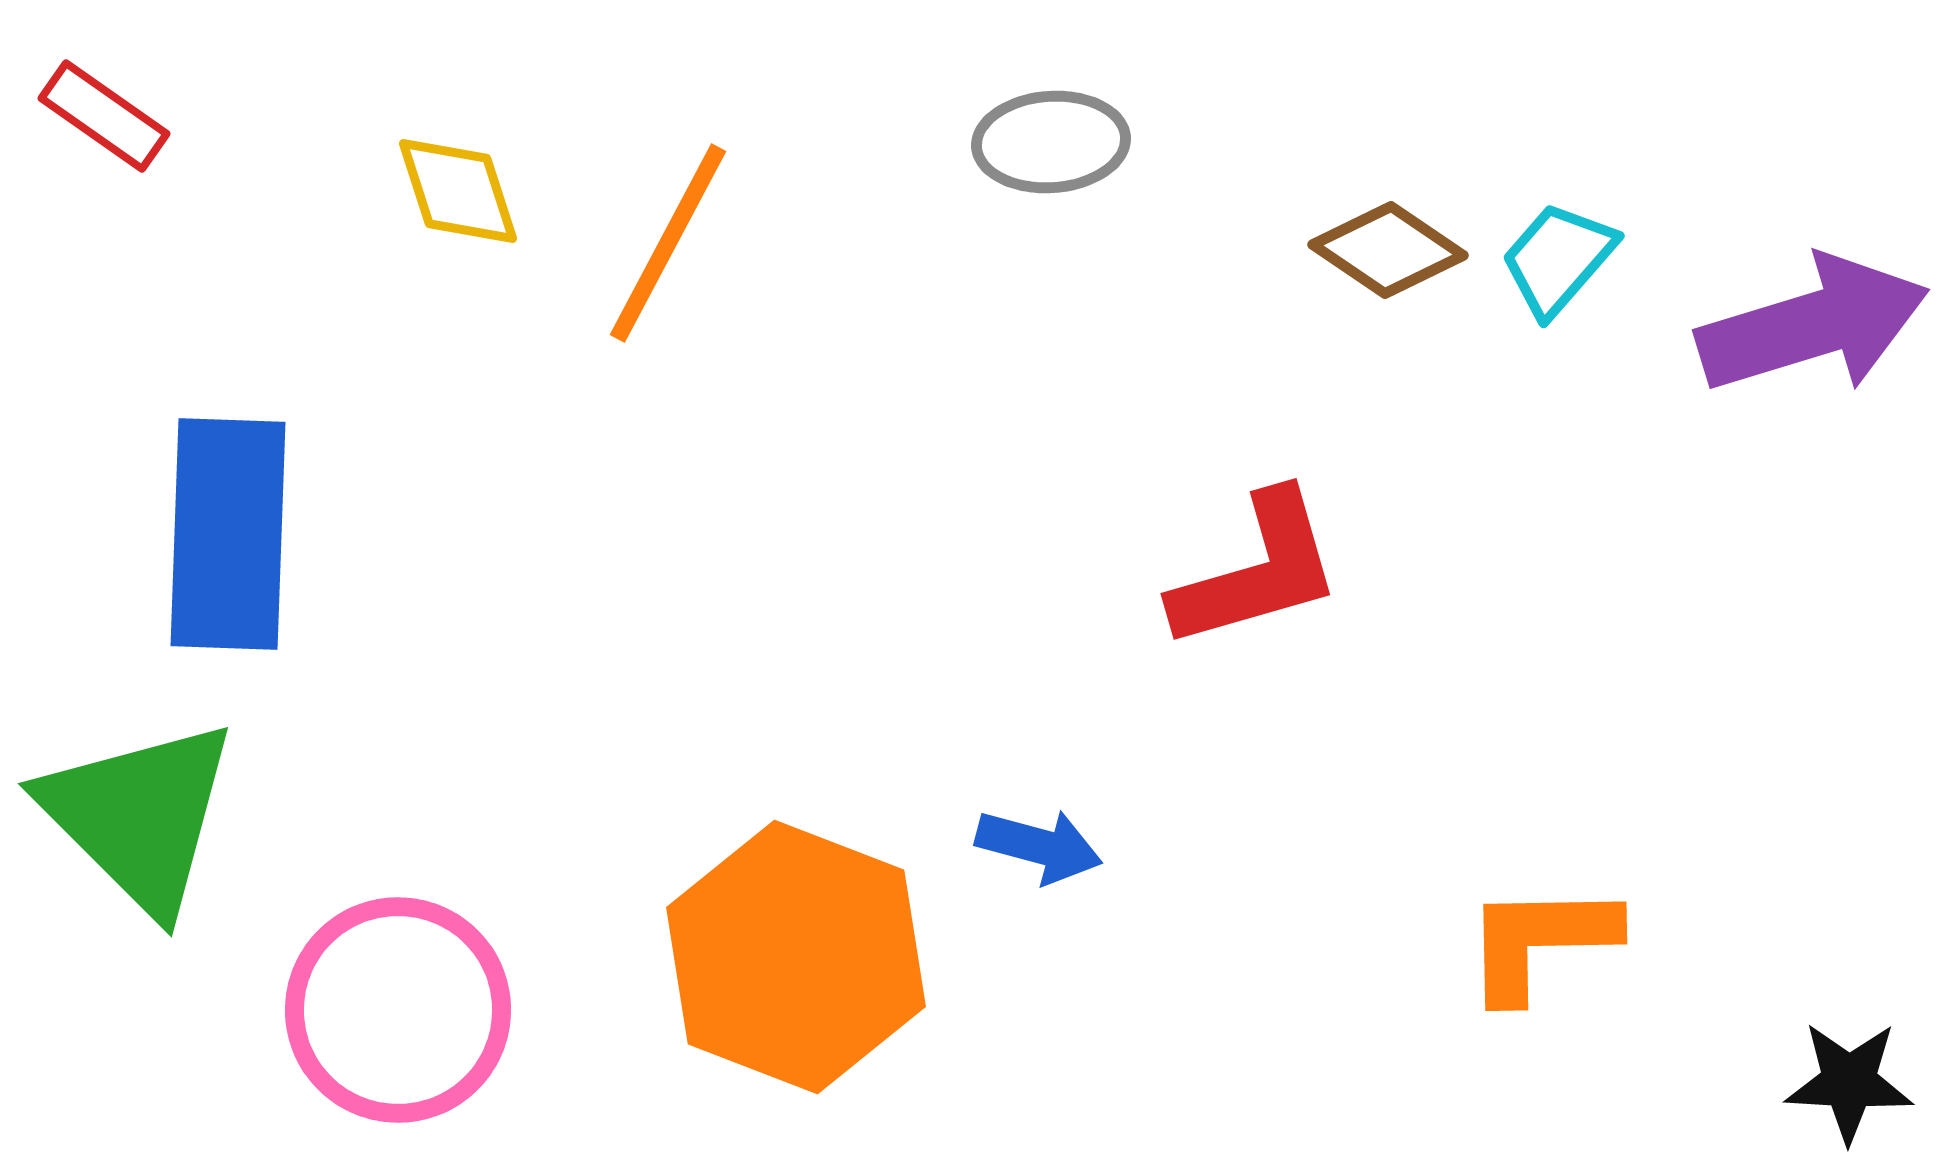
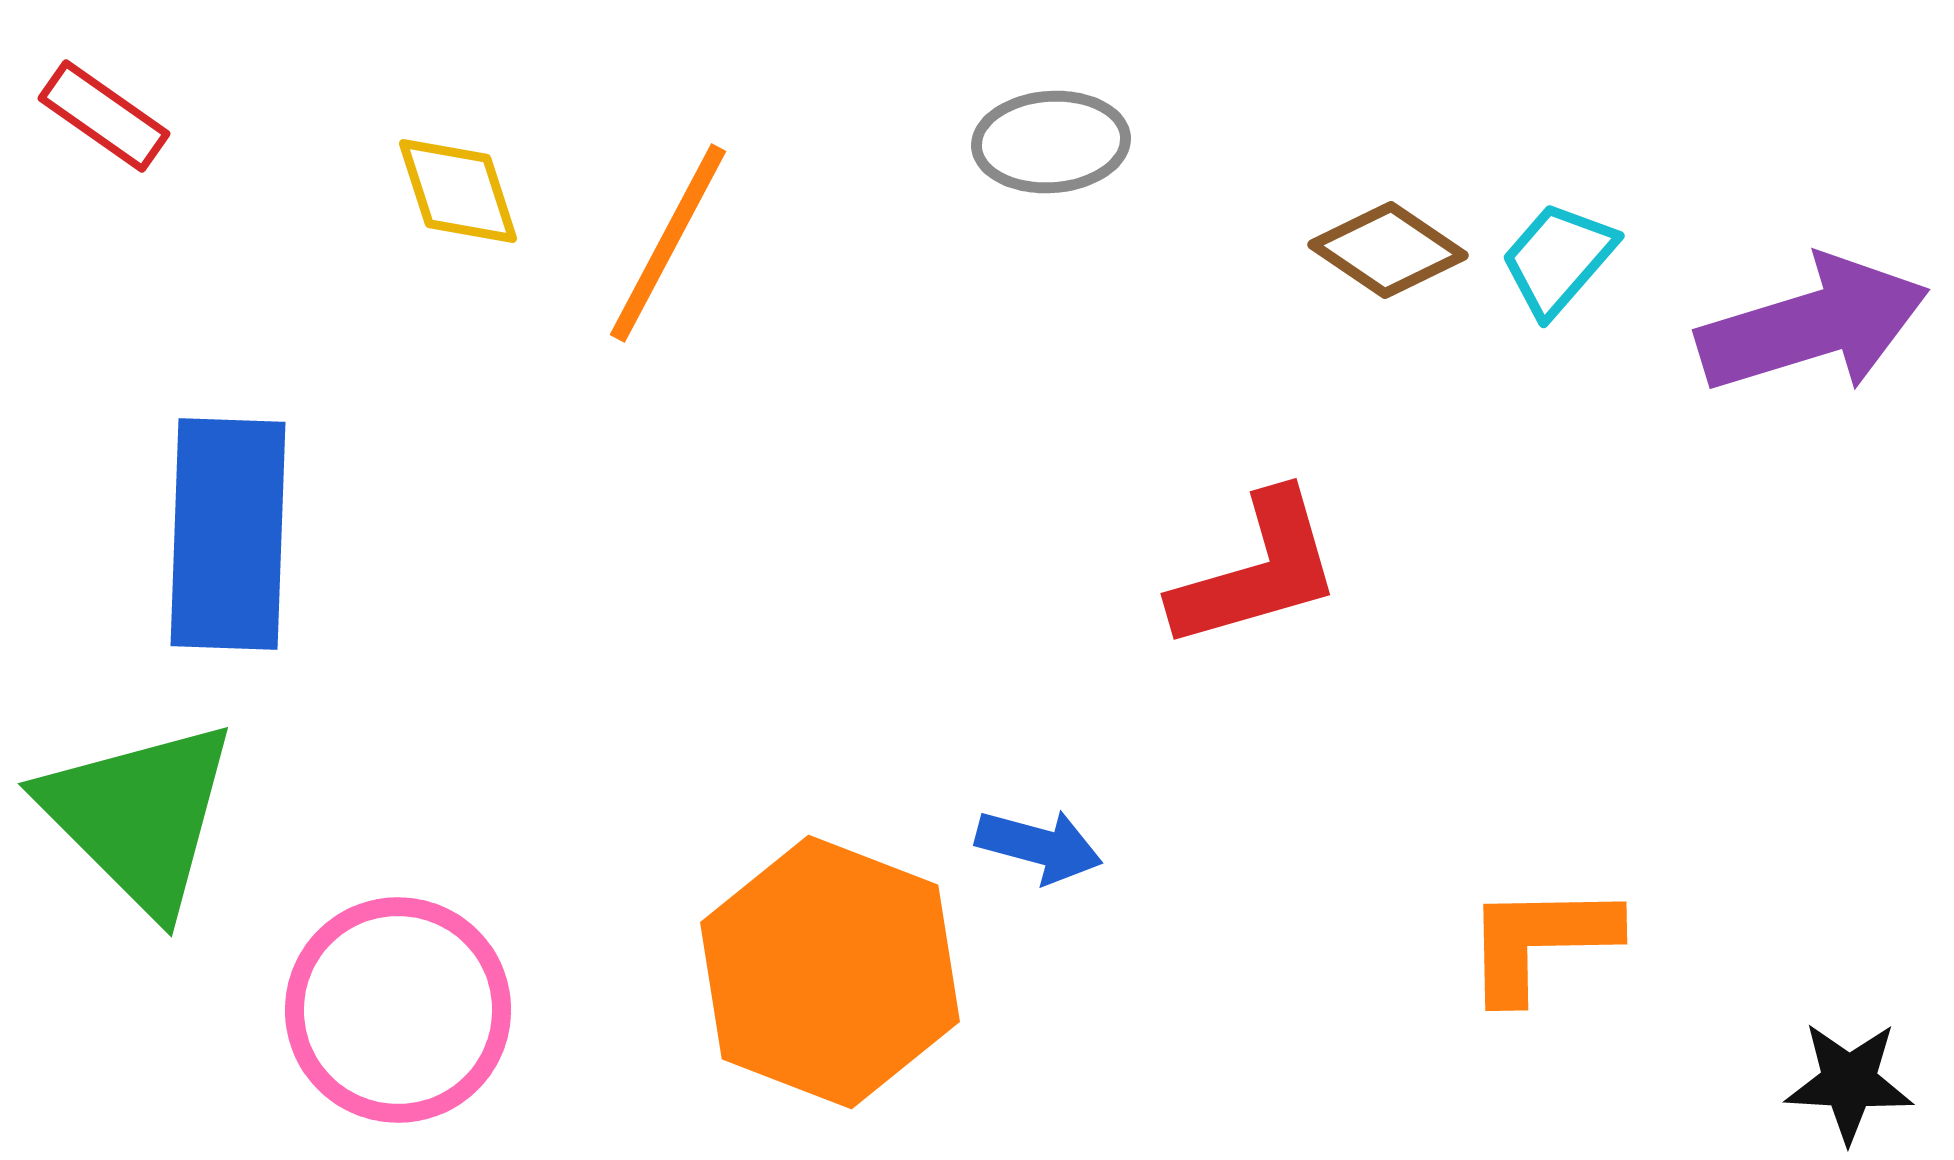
orange hexagon: moved 34 px right, 15 px down
